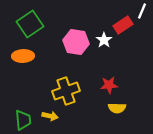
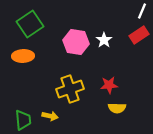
red rectangle: moved 16 px right, 10 px down
yellow cross: moved 4 px right, 2 px up
